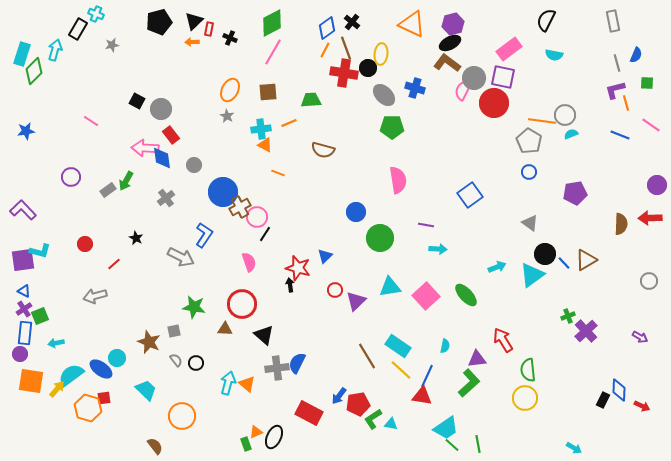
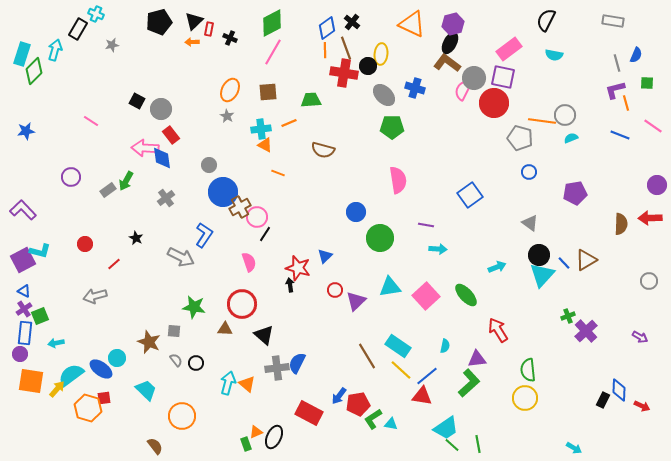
gray rectangle at (613, 21): rotated 70 degrees counterclockwise
black ellipse at (450, 43): rotated 35 degrees counterclockwise
orange line at (325, 50): rotated 28 degrees counterclockwise
black circle at (368, 68): moved 2 px up
pink line at (651, 125): moved 2 px right, 1 px down
cyan semicircle at (571, 134): moved 4 px down
gray pentagon at (529, 141): moved 9 px left, 3 px up; rotated 15 degrees counterclockwise
gray circle at (194, 165): moved 15 px right
black circle at (545, 254): moved 6 px left, 1 px down
purple square at (23, 260): rotated 20 degrees counterclockwise
cyan triangle at (532, 275): moved 10 px right; rotated 12 degrees counterclockwise
gray square at (174, 331): rotated 16 degrees clockwise
red arrow at (503, 340): moved 5 px left, 10 px up
blue line at (427, 376): rotated 25 degrees clockwise
